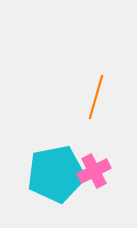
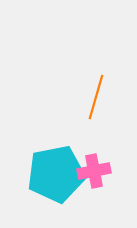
pink cross: rotated 16 degrees clockwise
